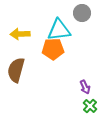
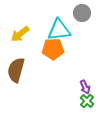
yellow arrow: rotated 36 degrees counterclockwise
green cross: moved 3 px left, 5 px up
